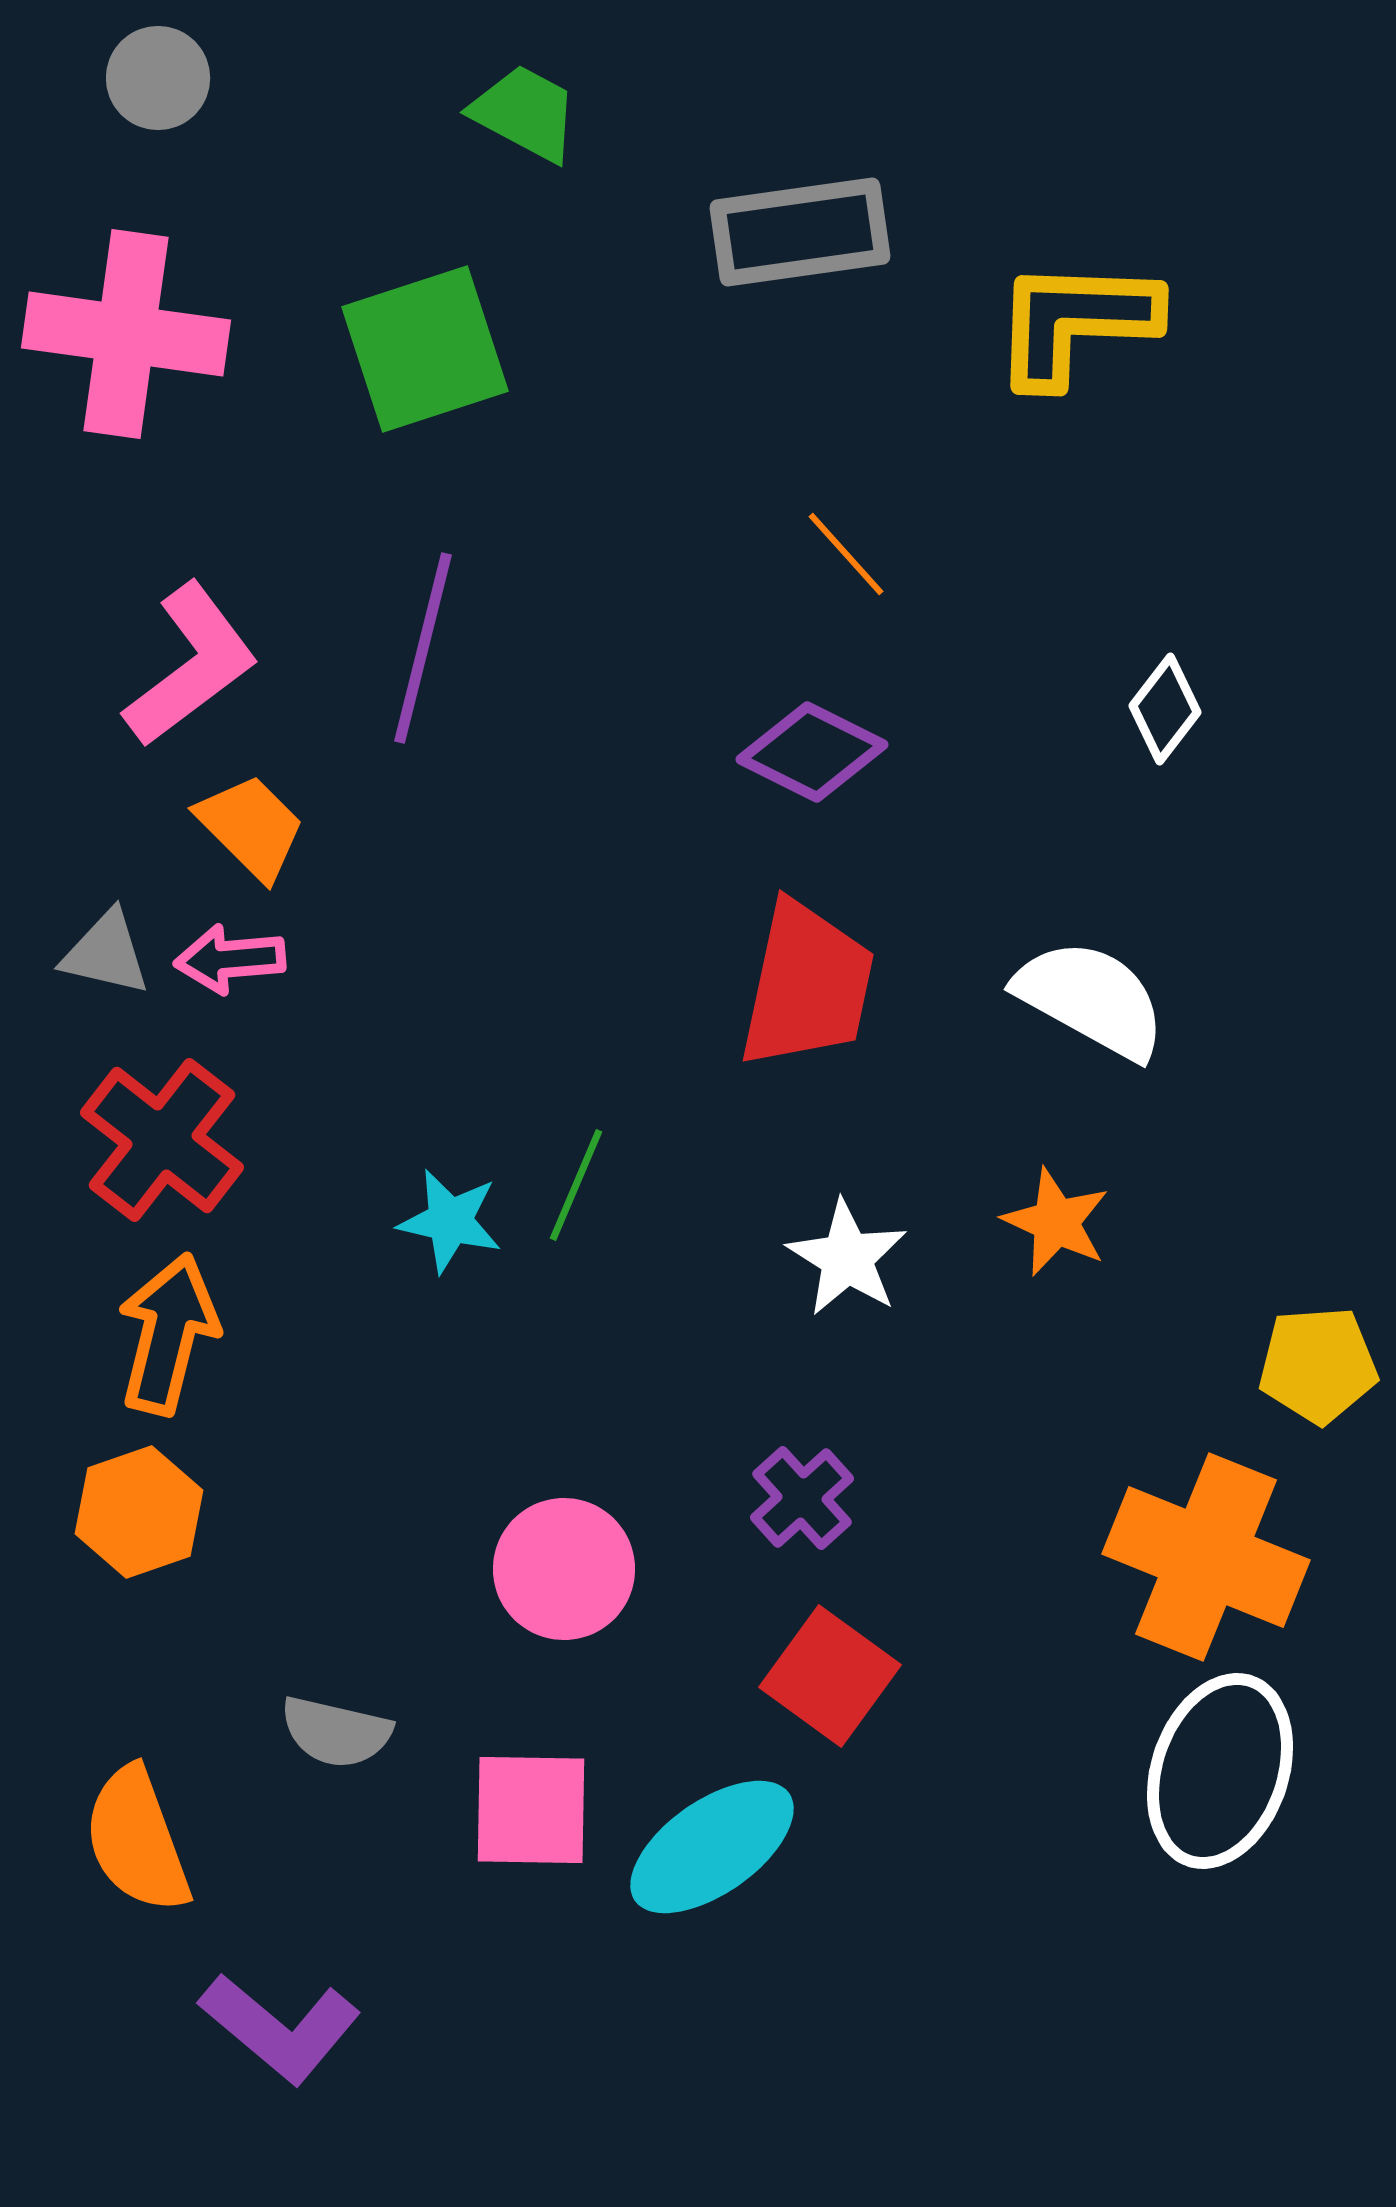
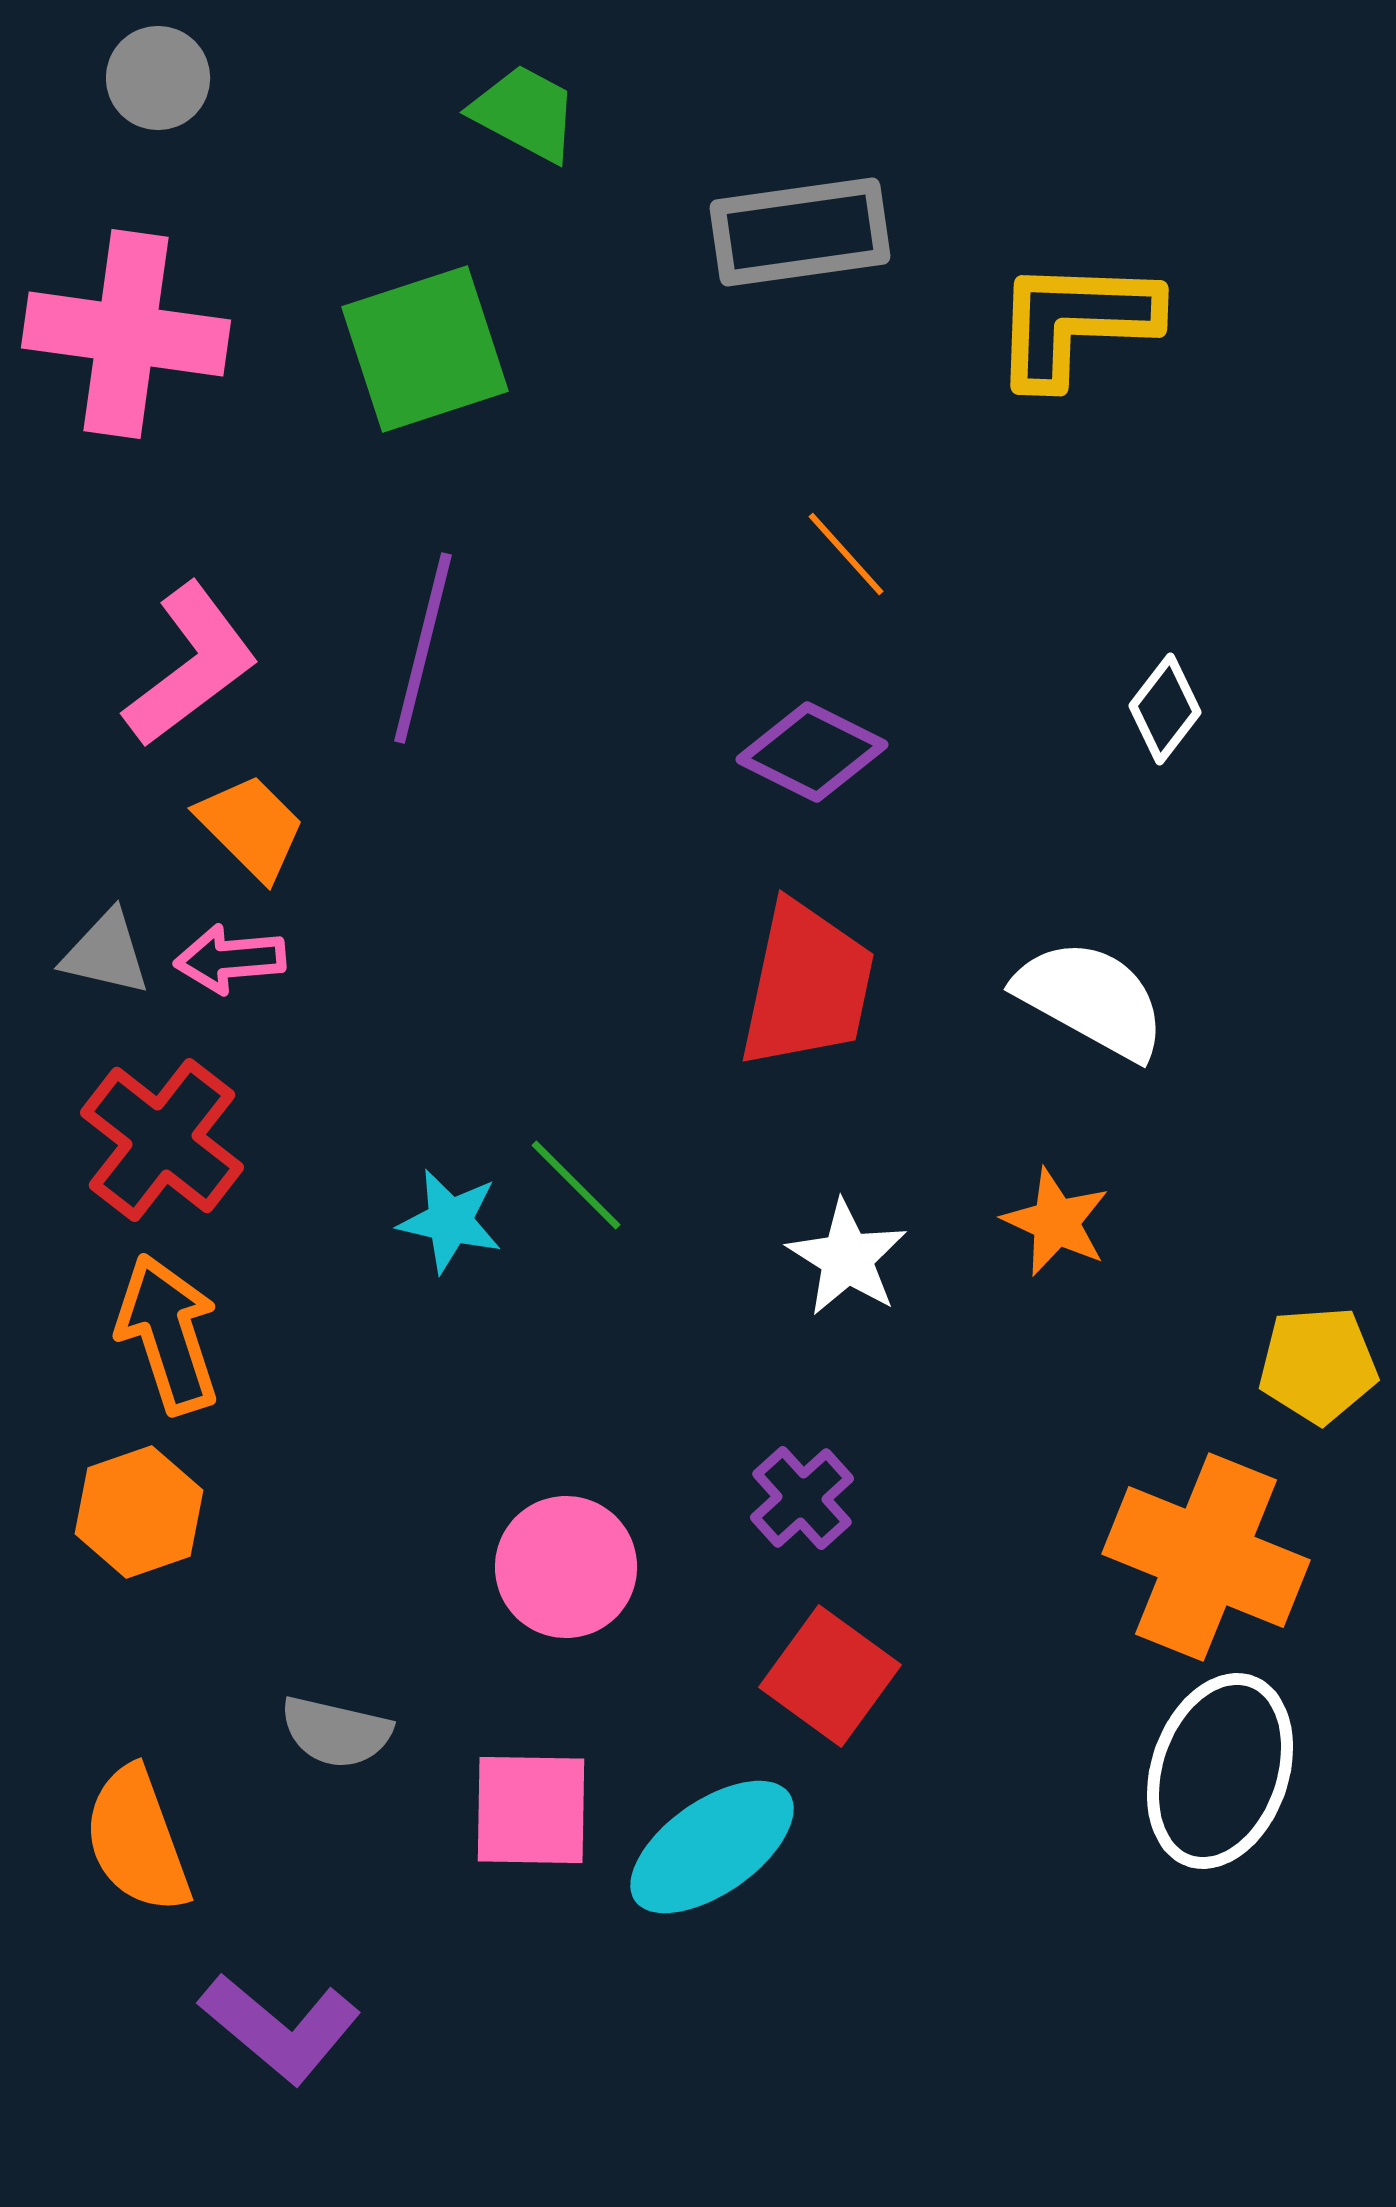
green line: rotated 68 degrees counterclockwise
orange arrow: rotated 32 degrees counterclockwise
pink circle: moved 2 px right, 2 px up
